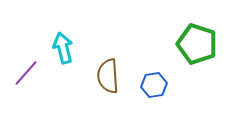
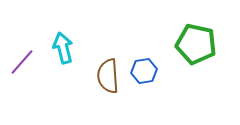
green pentagon: moved 1 px left; rotated 6 degrees counterclockwise
purple line: moved 4 px left, 11 px up
blue hexagon: moved 10 px left, 14 px up
